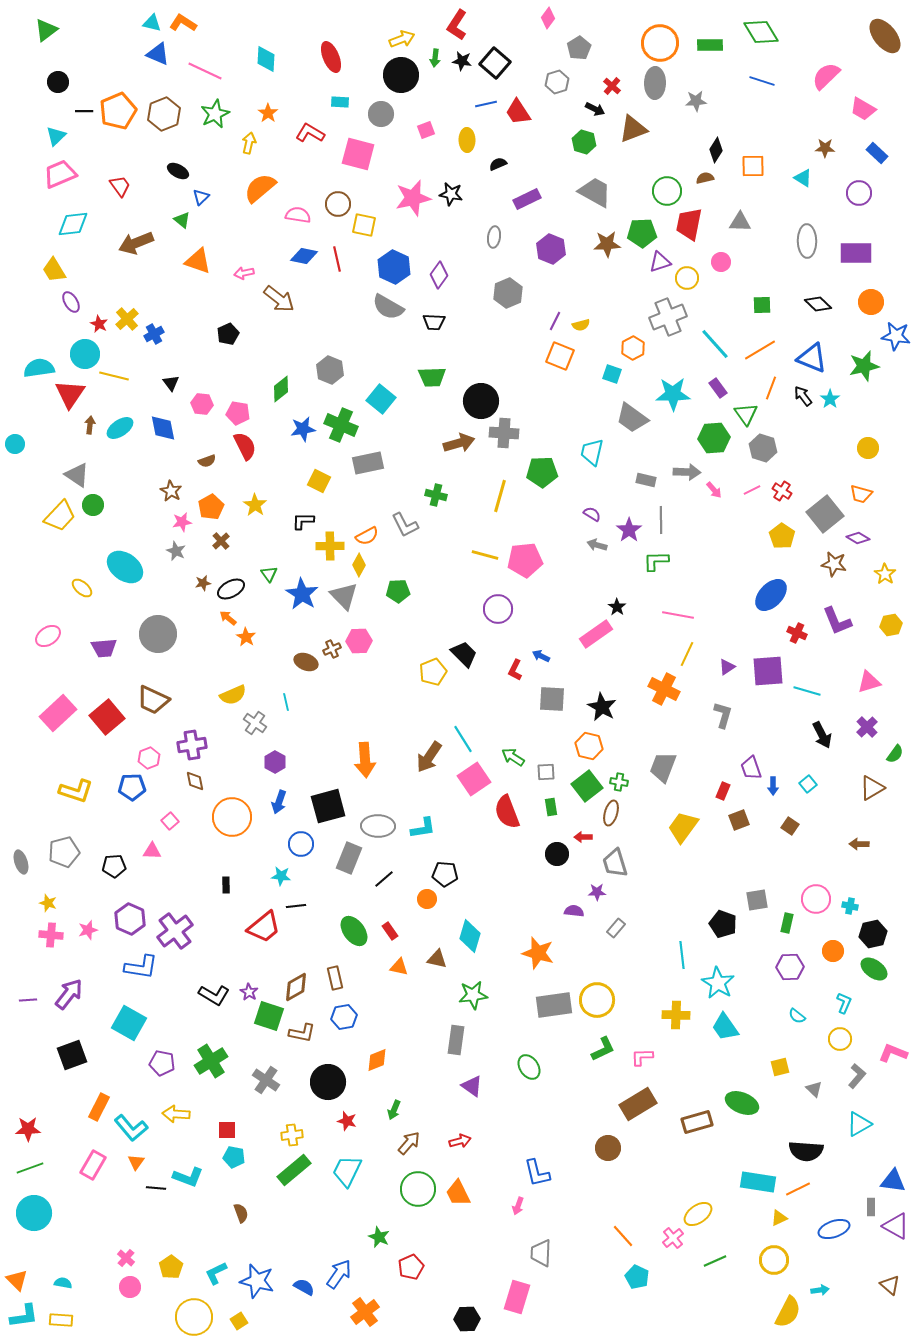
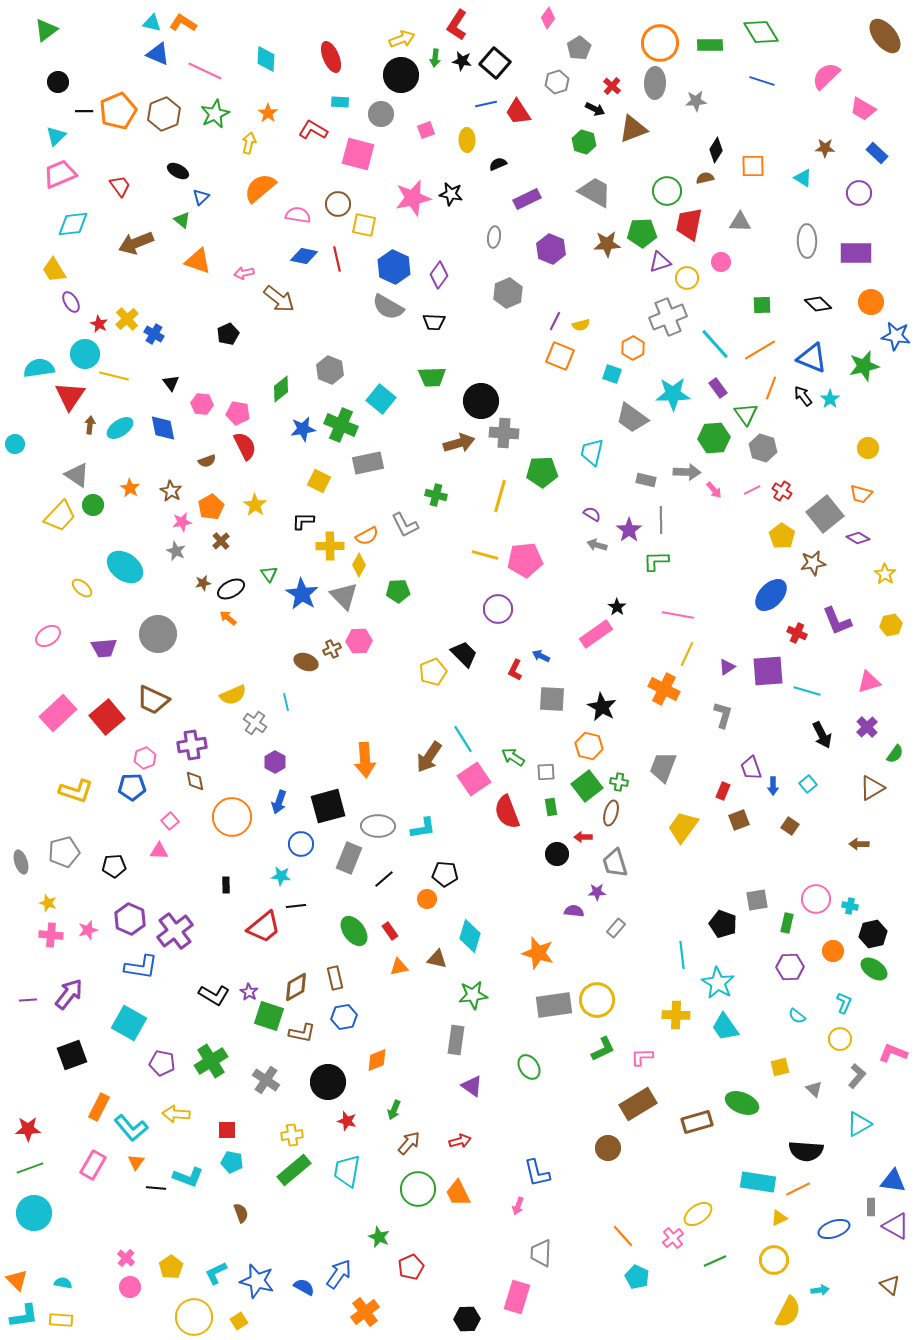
red L-shape at (310, 133): moved 3 px right, 3 px up
blue cross at (154, 334): rotated 30 degrees counterclockwise
red triangle at (70, 394): moved 2 px down
brown star at (834, 564): moved 21 px left, 1 px up; rotated 20 degrees counterclockwise
orange star at (246, 637): moved 116 px left, 149 px up
pink hexagon at (149, 758): moved 4 px left
pink triangle at (152, 851): moved 7 px right
orange triangle at (399, 967): rotated 24 degrees counterclockwise
cyan pentagon at (234, 1157): moved 2 px left, 5 px down
cyan trapezoid at (347, 1171): rotated 16 degrees counterclockwise
